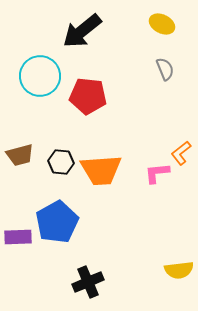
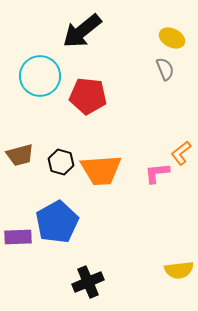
yellow ellipse: moved 10 px right, 14 px down
black hexagon: rotated 10 degrees clockwise
